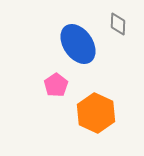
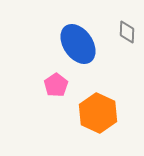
gray diamond: moved 9 px right, 8 px down
orange hexagon: moved 2 px right
